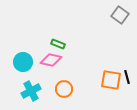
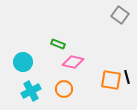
pink diamond: moved 22 px right, 2 px down
